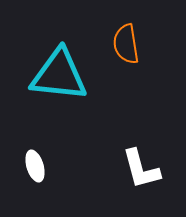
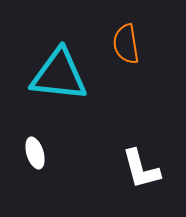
white ellipse: moved 13 px up
